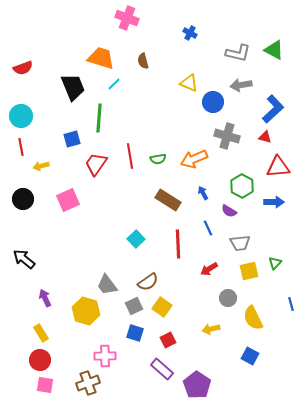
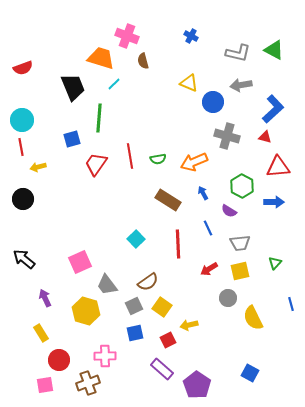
pink cross at (127, 18): moved 18 px down
blue cross at (190, 33): moved 1 px right, 3 px down
cyan circle at (21, 116): moved 1 px right, 4 px down
orange arrow at (194, 159): moved 3 px down
yellow arrow at (41, 166): moved 3 px left, 1 px down
pink square at (68, 200): moved 12 px right, 62 px down
yellow square at (249, 271): moved 9 px left
yellow arrow at (211, 329): moved 22 px left, 4 px up
blue square at (135, 333): rotated 30 degrees counterclockwise
blue square at (250, 356): moved 17 px down
red circle at (40, 360): moved 19 px right
pink square at (45, 385): rotated 18 degrees counterclockwise
